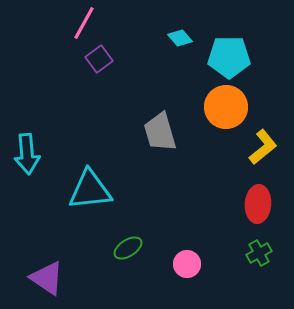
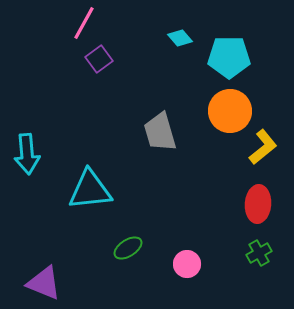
orange circle: moved 4 px right, 4 px down
purple triangle: moved 3 px left, 5 px down; rotated 12 degrees counterclockwise
